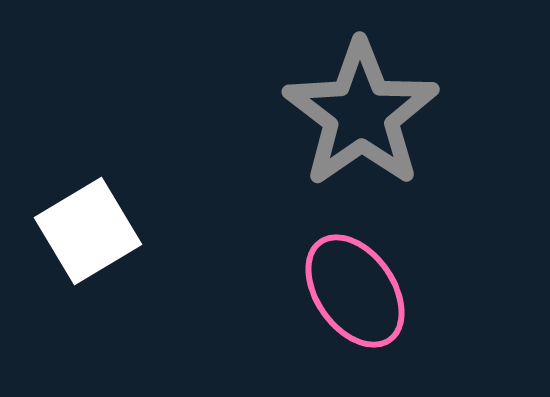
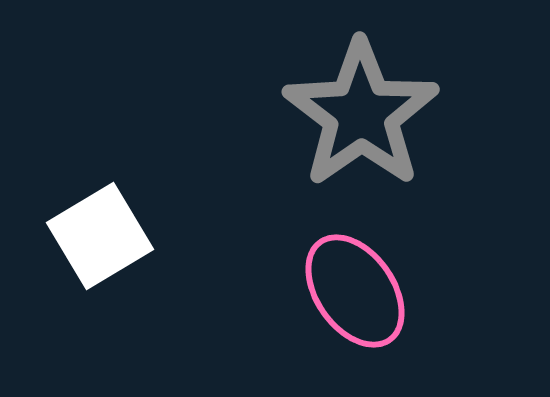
white square: moved 12 px right, 5 px down
